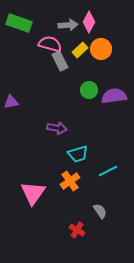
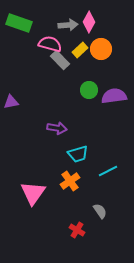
gray rectangle: moved 1 px up; rotated 18 degrees counterclockwise
